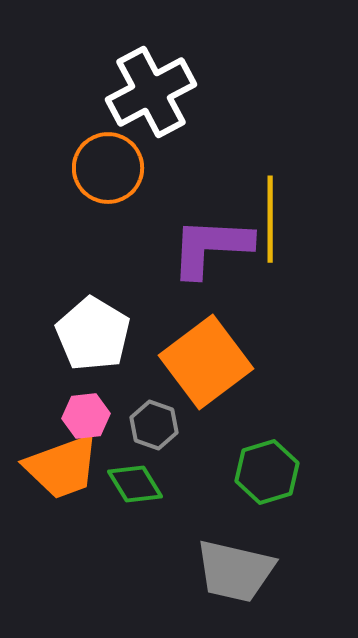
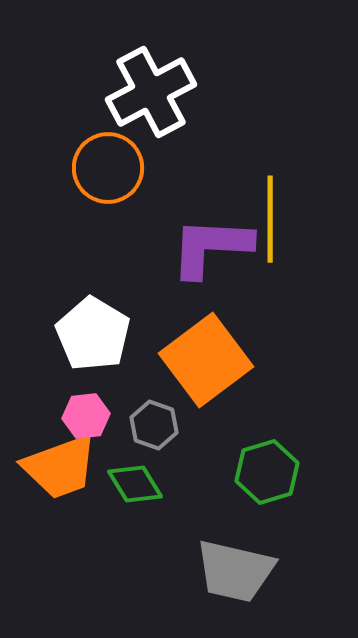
orange square: moved 2 px up
orange trapezoid: moved 2 px left
